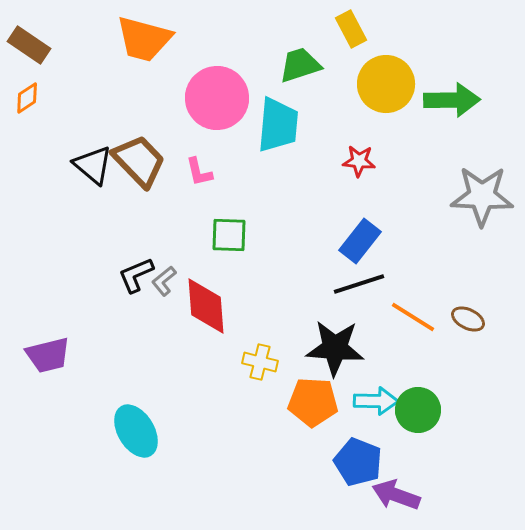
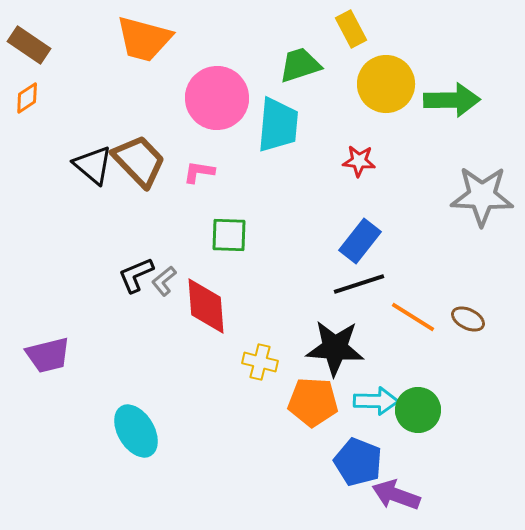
pink L-shape: rotated 112 degrees clockwise
